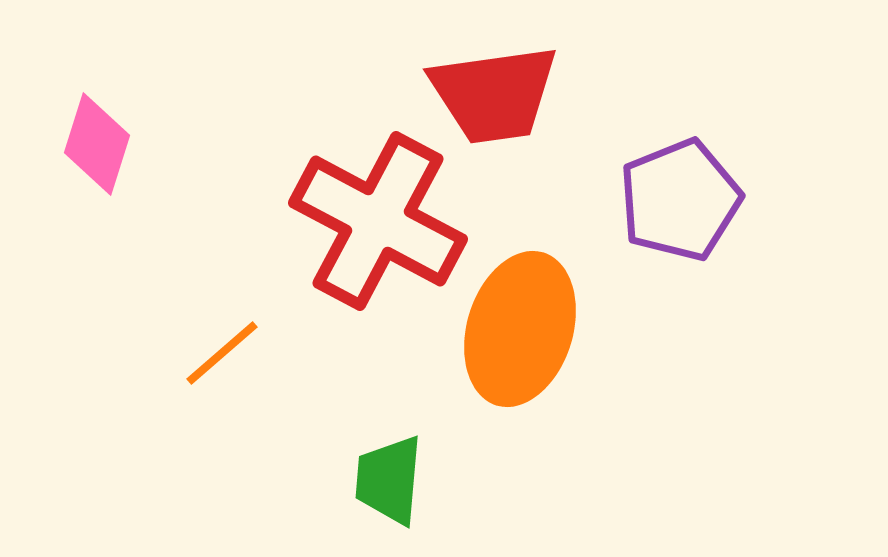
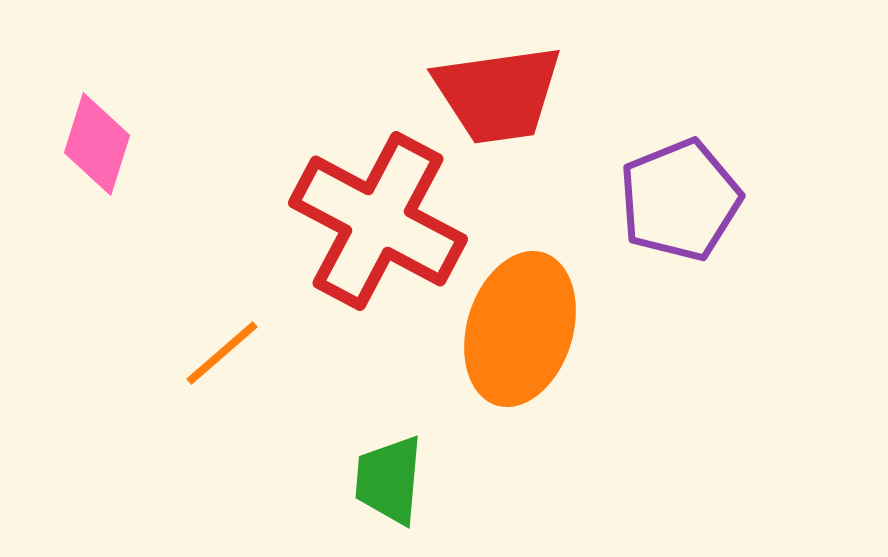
red trapezoid: moved 4 px right
